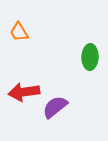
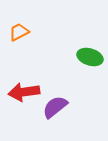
orange trapezoid: rotated 95 degrees clockwise
green ellipse: rotated 75 degrees counterclockwise
